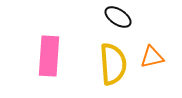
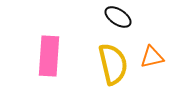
yellow semicircle: rotated 9 degrees counterclockwise
